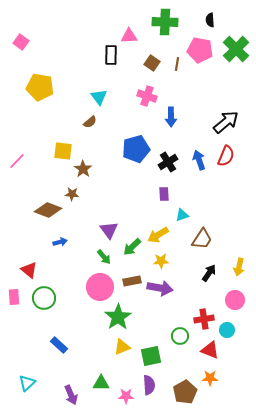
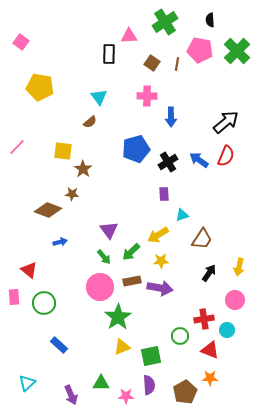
green cross at (165, 22): rotated 35 degrees counterclockwise
green cross at (236, 49): moved 1 px right, 2 px down
black rectangle at (111, 55): moved 2 px left, 1 px up
pink cross at (147, 96): rotated 18 degrees counterclockwise
blue arrow at (199, 160): rotated 36 degrees counterclockwise
pink line at (17, 161): moved 14 px up
green arrow at (132, 247): moved 1 px left, 5 px down
green circle at (44, 298): moved 5 px down
